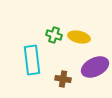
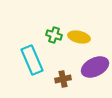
cyan rectangle: rotated 16 degrees counterclockwise
brown cross: rotated 21 degrees counterclockwise
